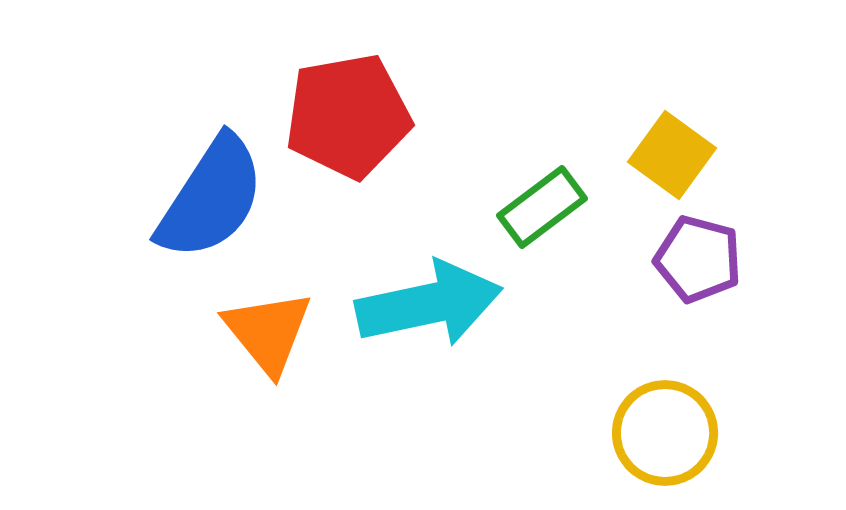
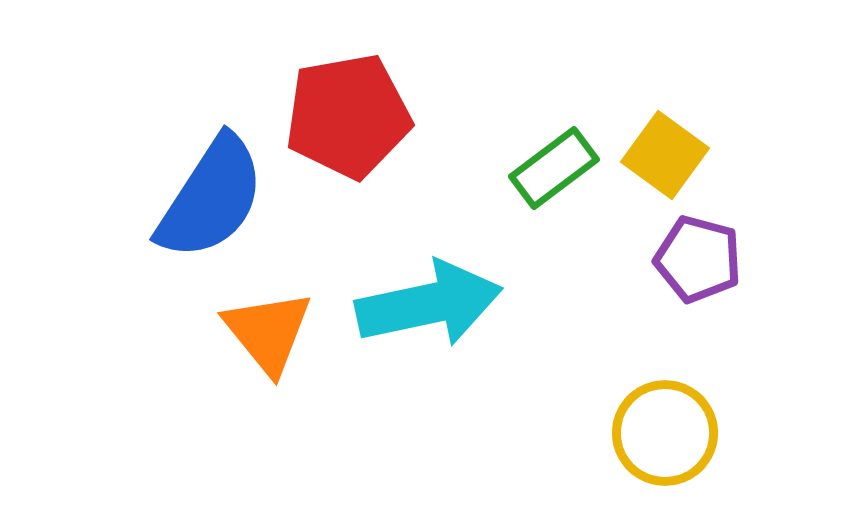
yellow square: moved 7 px left
green rectangle: moved 12 px right, 39 px up
